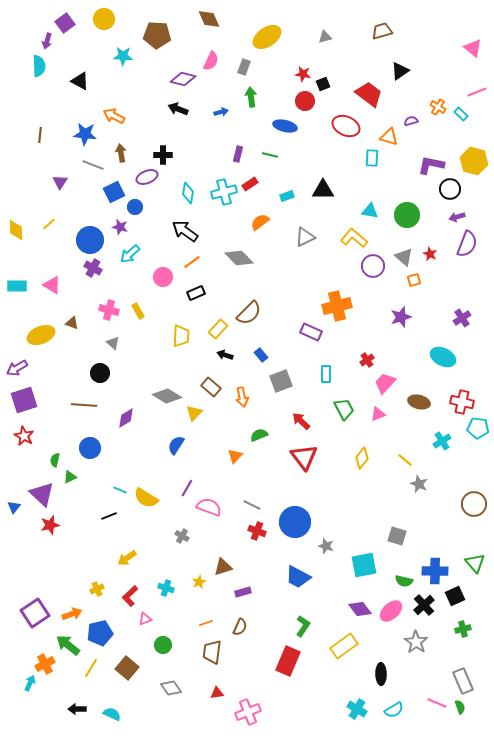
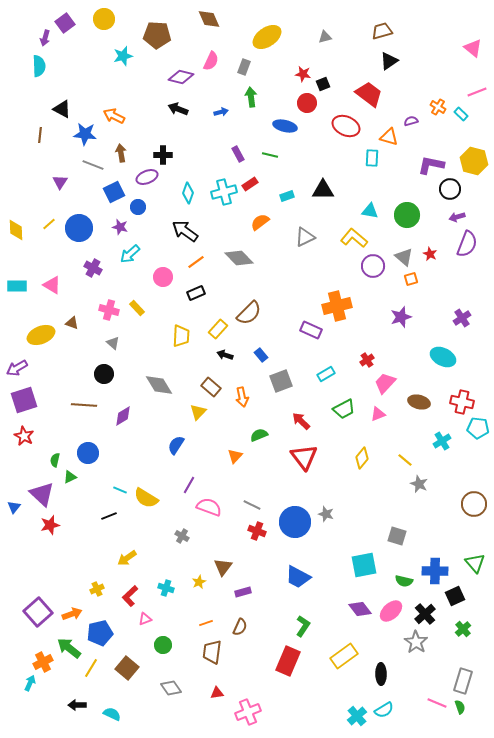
purple arrow at (47, 41): moved 2 px left, 3 px up
cyan star at (123, 56): rotated 18 degrees counterclockwise
black triangle at (400, 71): moved 11 px left, 10 px up
purple diamond at (183, 79): moved 2 px left, 2 px up
black triangle at (80, 81): moved 18 px left, 28 px down
red circle at (305, 101): moved 2 px right, 2 px down
purple rectangle at (238, 154): rotated 42 degrees counterclockwise
cyan diamond at (188, 193): rotated 10 degrees clockwise
blue circle at (135, 207): moved 3 px right
blue circle at (90, 240): moved 11 px left, 12 px up
orange line at (192, 262): moved 4 px right
orange square at (414, 280): moved 3 px left, 1 px up
yellow rectangle at (138, 311): moved 1 px left, 3 px up; rotated 14 degrees counterclockwise
purple rectangle at (311, 332): moved 2 px up
black circle at (100, 373): moved 4 px right, 1 px down
cyan rectangle at (326, 374): rotated 60 degrees clockwise
gray diamond at (167, 396): moved 8 px left, 11 px up; rotated 28 degrees clockwise
green trapezoid at (344, 409): rotated 90 degrees clockwise
yellow triangle at (194, 413): moved 4 px right, 1 px up
purple diamond at (126, 418): moved 3 px left, 2 px up
blue circle at (90, 448): moved 2 px left, 5 px down
purple line at (187, 488): moved 2 px right, 3 px up
gray star at (326, 546): moved 32 px up
brown triangle at (223, 567): rotated 36 degrees counterclockwise
black cross at (424, 605): moved 1 px right, 9 px down
purple square at (35, 613): moved 3 px right, 1 px up; rotated 8 degrees counterclockwise
green cross at (463, 629): rotated 28 degrees counterclockwise
green arrow at (68, 645): moved 1 px right, 3 px down
yellow rectangle at (344, 646): moved 10 px down
orange cross at (45, 664): moved 2 px left, 2 px up
gray rectangle at (463, 681): rotated 40 degrees clockwise
black arrow at (77, 709): moved 4 px up
cyan cross at (357, 709): moved 7 px down; rotated 18 degrees clockwise
cyan semicircle at (394, 710): moved 10 px left
